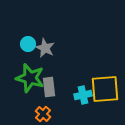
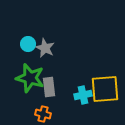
orange cross: rotated 28 degrees counterclockwise
